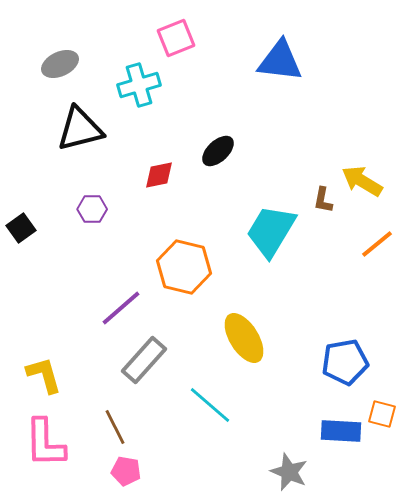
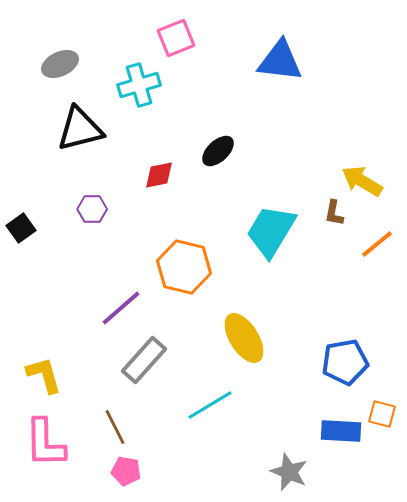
brown L-shape: moved 11 px right, 13 px down
cyan line: rotated 72 degrees counterclockwise
